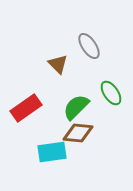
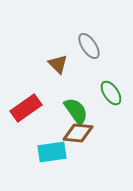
green semicircle: moved 4 px down; rotated 100 degrees clockwise
